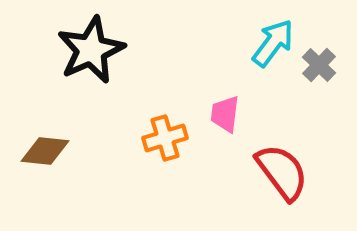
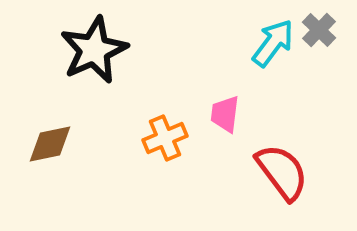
black star: moved 3 px right
gray cross: moved 35 px up
orange cross: rotated 6 degrees counterclockwise
brown diamond: moved 5 px right, 7 px up; rotated 18 degrees counterclockwise
